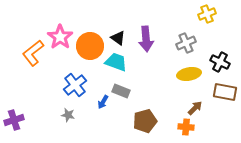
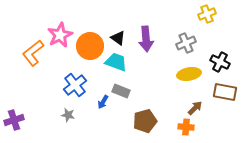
pink star: moved 2 px up; rotated 10 degrees clockwise
